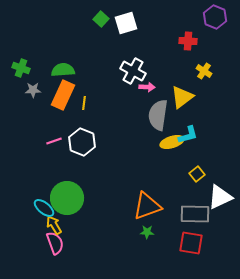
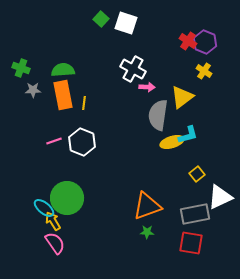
purple hexagon: moved 10 px left, 25 px down
white square: rotated 35 degrees clockwise
red cross: rotated 30 degrees clockwise
white cross: moved 2 px up
orange rectangle: rotated 36 degrees counterclockwise
gray rectangle: rotated 12 degrees counterclockwise
yellow arrow: moved 1 px left, 4 px up
pink semicircle: rotated 15 degrees counterclockwise
